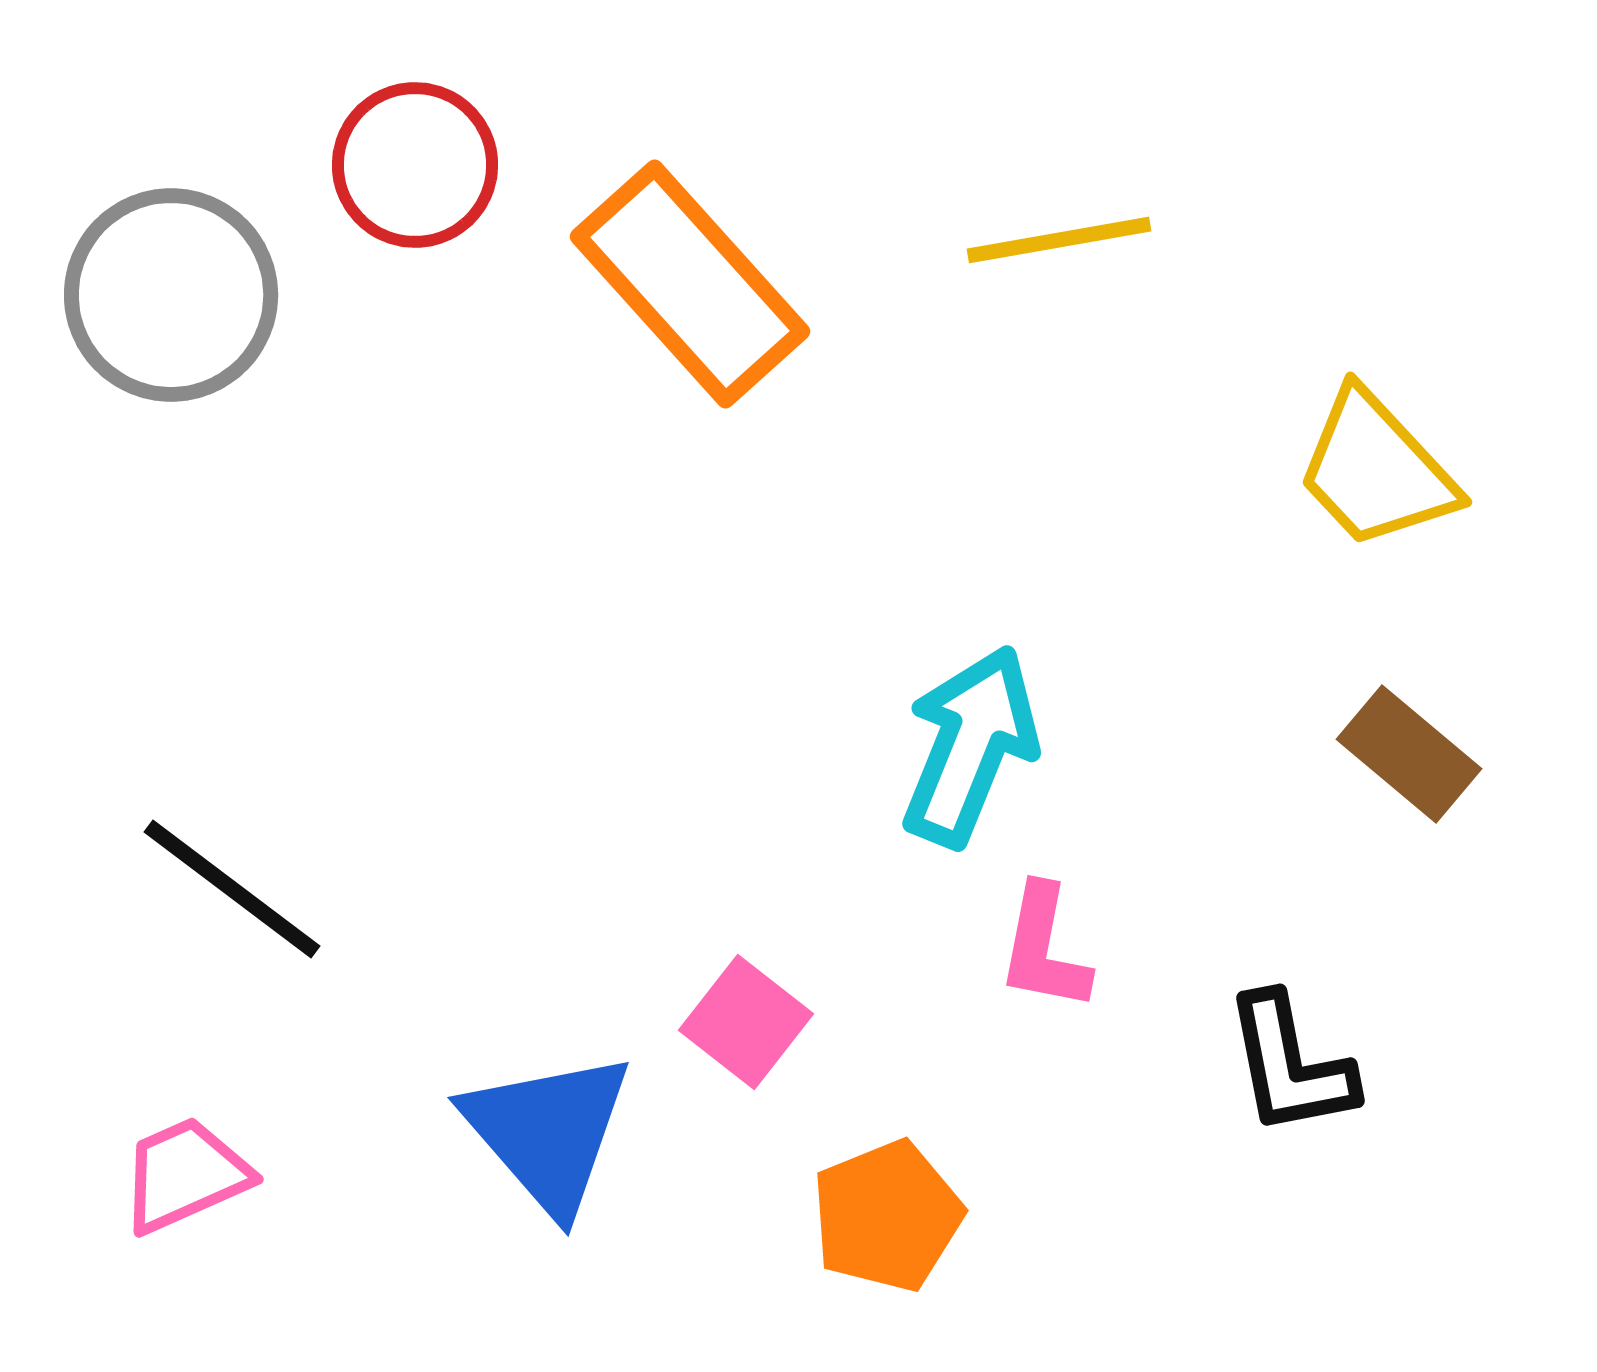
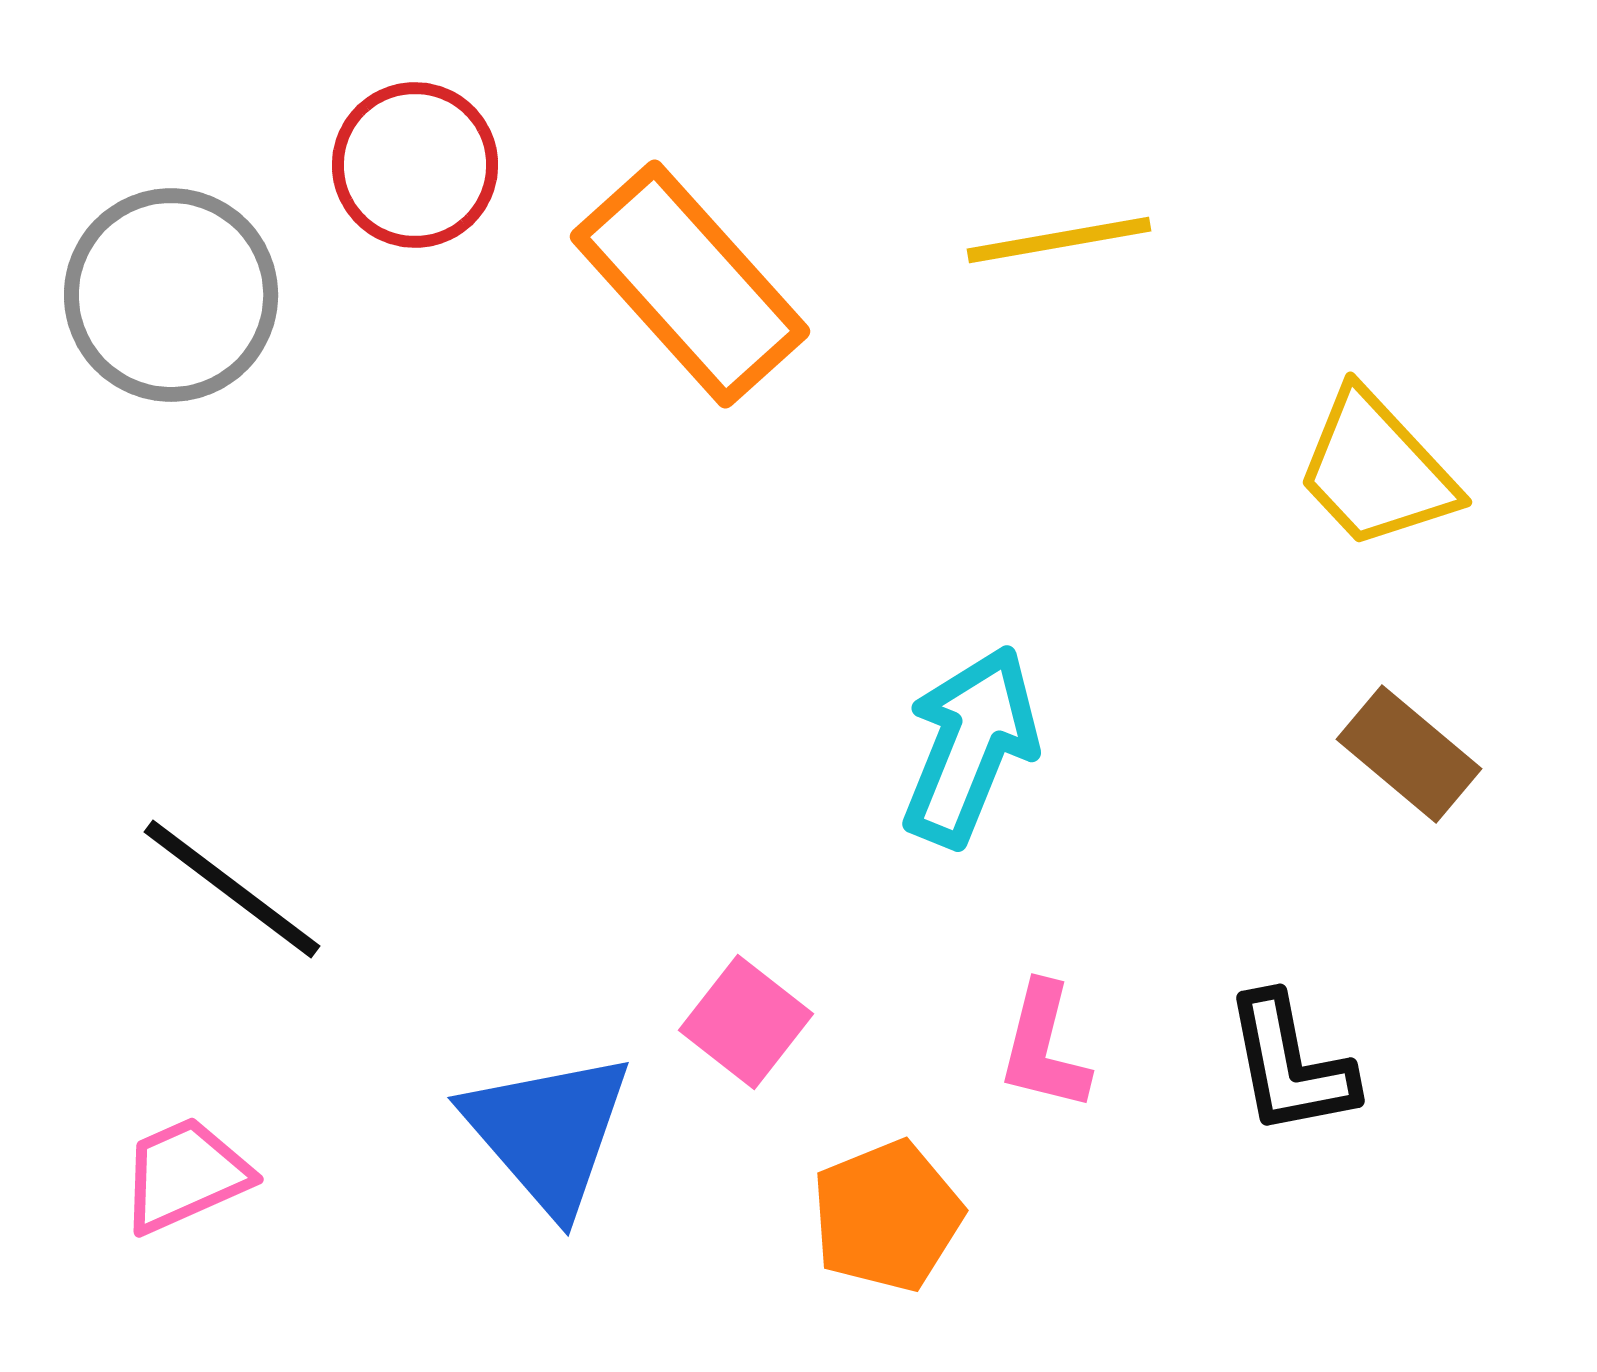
pink L-shape: moved 99 px down; rotated 3 degrees clockwise
